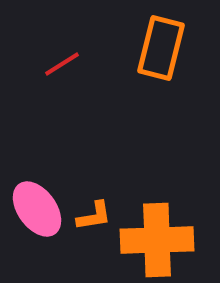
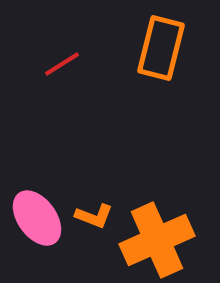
pink ellipse: moved 9 px down
orange L-shape: rotated 30 degrees clockwise
orange cross: rotated 22 degrees counterclockwise
